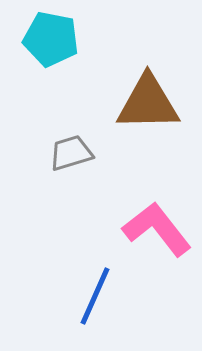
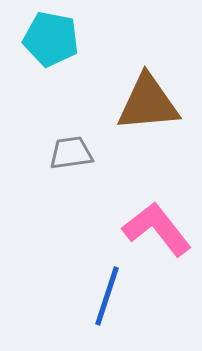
brown triangle: rotated 4 degrees counterclockwise
gray trapezoid: rotated 9 degrees clockwise
blue line: moved 12 px right; rotated 6 degrees counterclockwise
